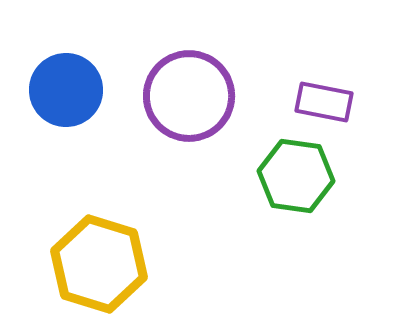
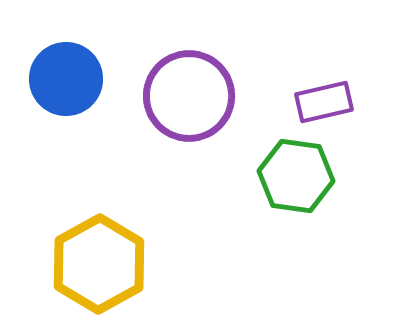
blue circle: moved 11 px up
purple rectangle: rotated 24 degrees counterclockwise
yellow hexagon: rotated 14 degrees clockwise
